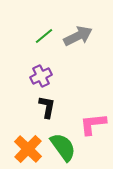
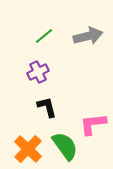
gray arrow: moved 10 px right; rotated 12 degrees clockwise
purple cross: moved 3 px left, 4 px up
black L-shape: rotated 25 degrees counterclockwise
green semicircle: moved 2 px right, 1 px up
